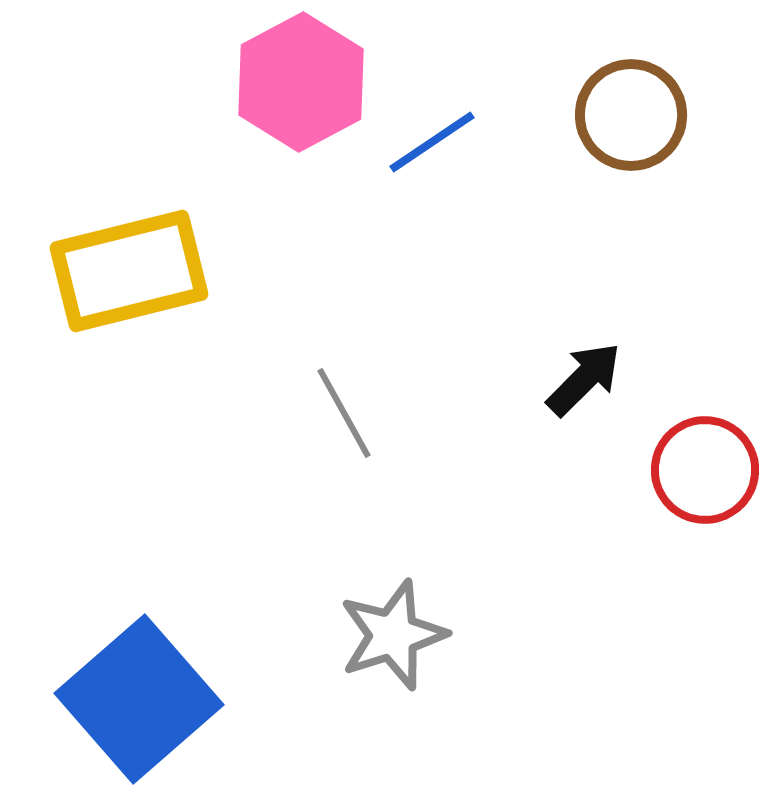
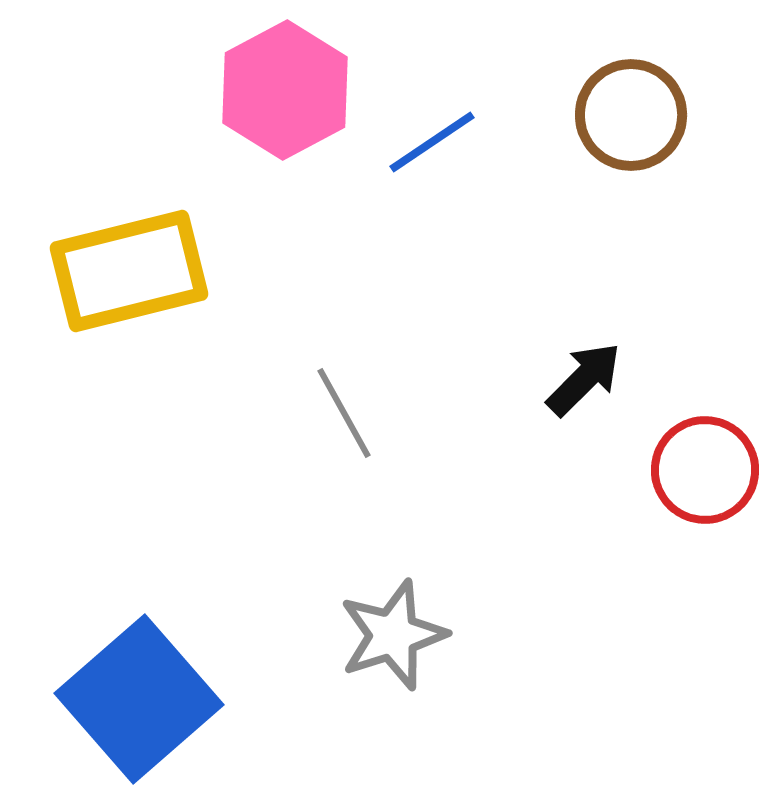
pink hexagon: moved 16 px left, 8 px down
